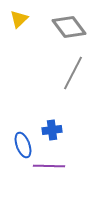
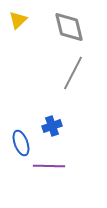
yellow triangle: moved 1 px left, 1 px down
gray diamond: rotated 24 degrees clockwise
blue cross: moved 4 px up; rotated 12 degrees counterclockwise
blue ellipse: moved 2 px left, 2 px up
